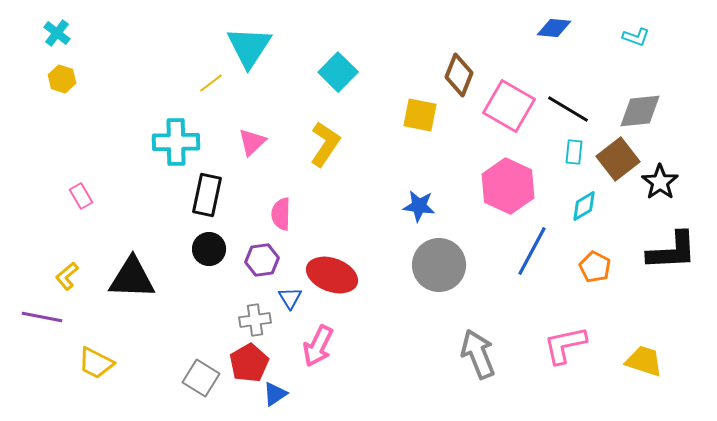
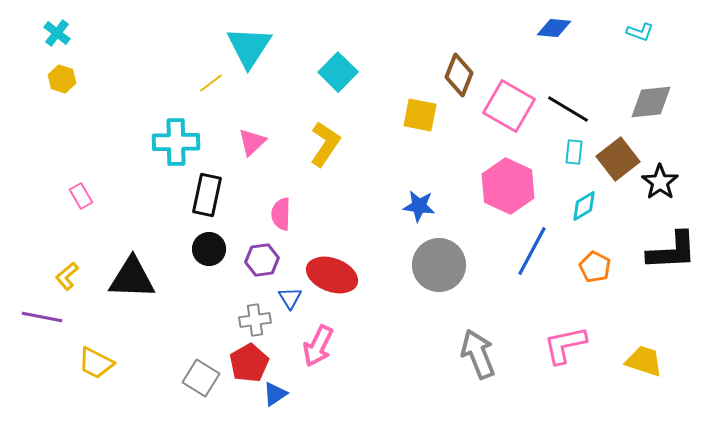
cyan L-shape at (636, 37): moved 4 px right, 5 px up
gray diamond at (640, 111): moved 11 px right, 9 px up
